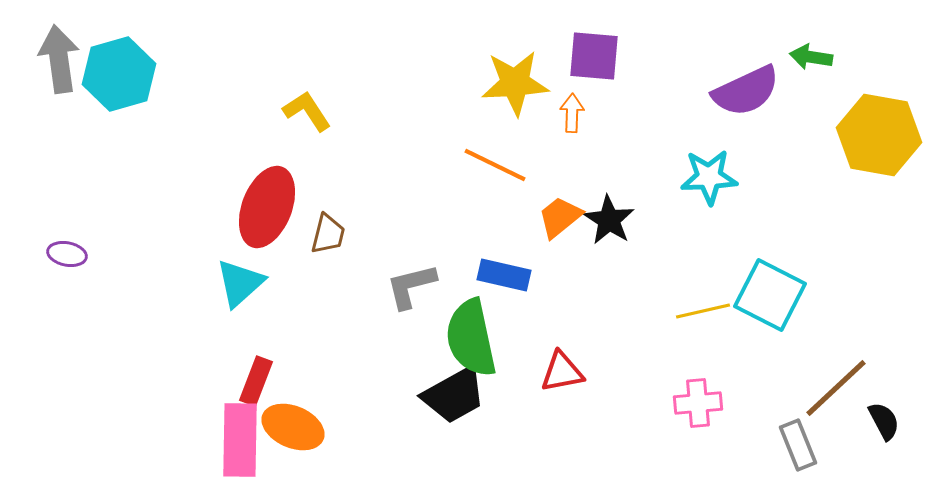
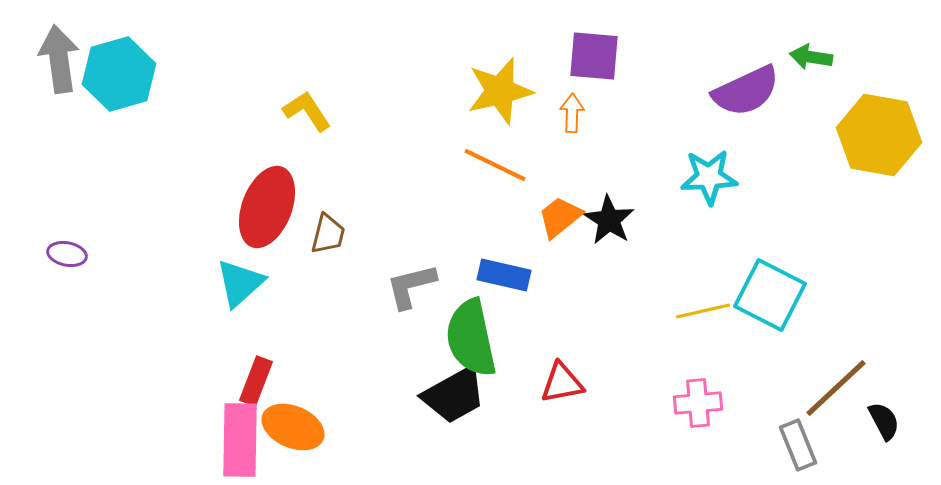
yellow star: moved 15 px left, 8 px down; rotated 10 degrees counterclockwise
red triangle: moved 11 px down
